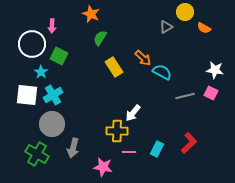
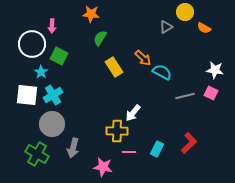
orange star: rotated 18 degrees counterclockwise
